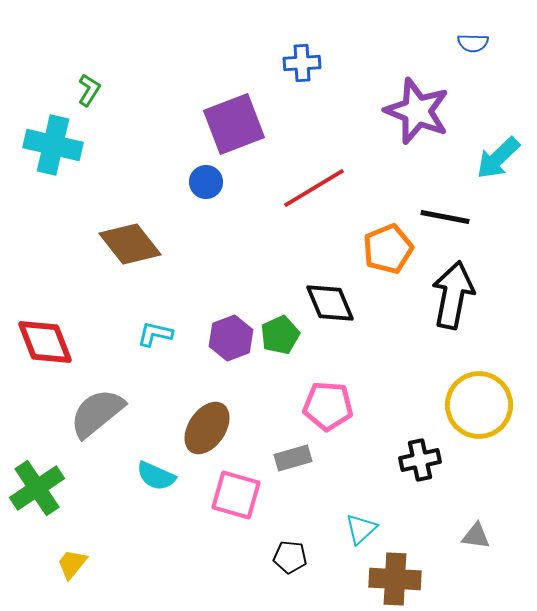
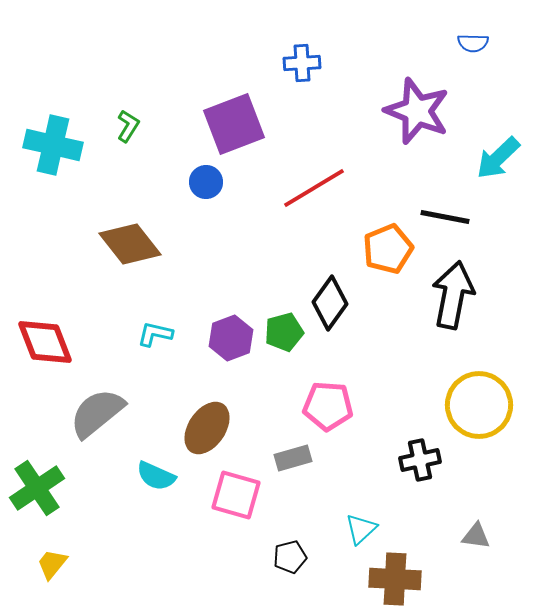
green L-shape: moved 39 px right, 36 px down
black diamond: rotated 58 degrees clockwise
green pentagon: moved 4 px right, 3 px up; rotated 9 degrees clockwise
black pentagon: rotated 20 degrees counterclockwise
yellow trapezoid: moved 20 px left
